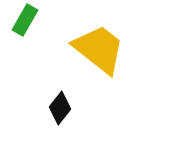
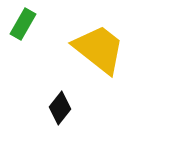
green rectangle: moved 2 px left, 4 px down
